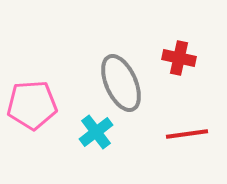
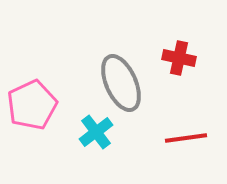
pink pentagon: rotated 21 degrees counterclockwise
red line: moved 1 px left, 4 px down
